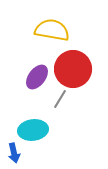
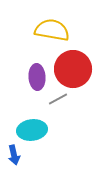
purple ellipse: rotated 40 degrees counterclockwise
gray line: moved 2 px left; rotated 30 degrees clockwise
cyan ellipse: moved 1 px left
blue arrow: moved 2 px down
